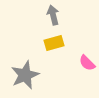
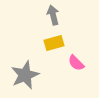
pink semicircle: moved 11 px left
